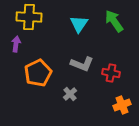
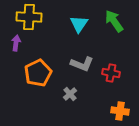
purple arrow: moved 1 px up
orange cross: moved 2 px left, 6 px down; rotated 30 degrees clockwise
